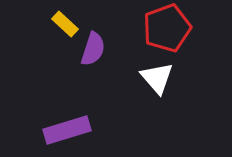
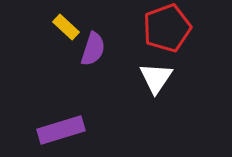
yellow rectangle: moved 1 px right, 3 px down
white triangle: moved 1 px left; rotated 15 degrees clockwise
purple rectangle: moved 6 px left
